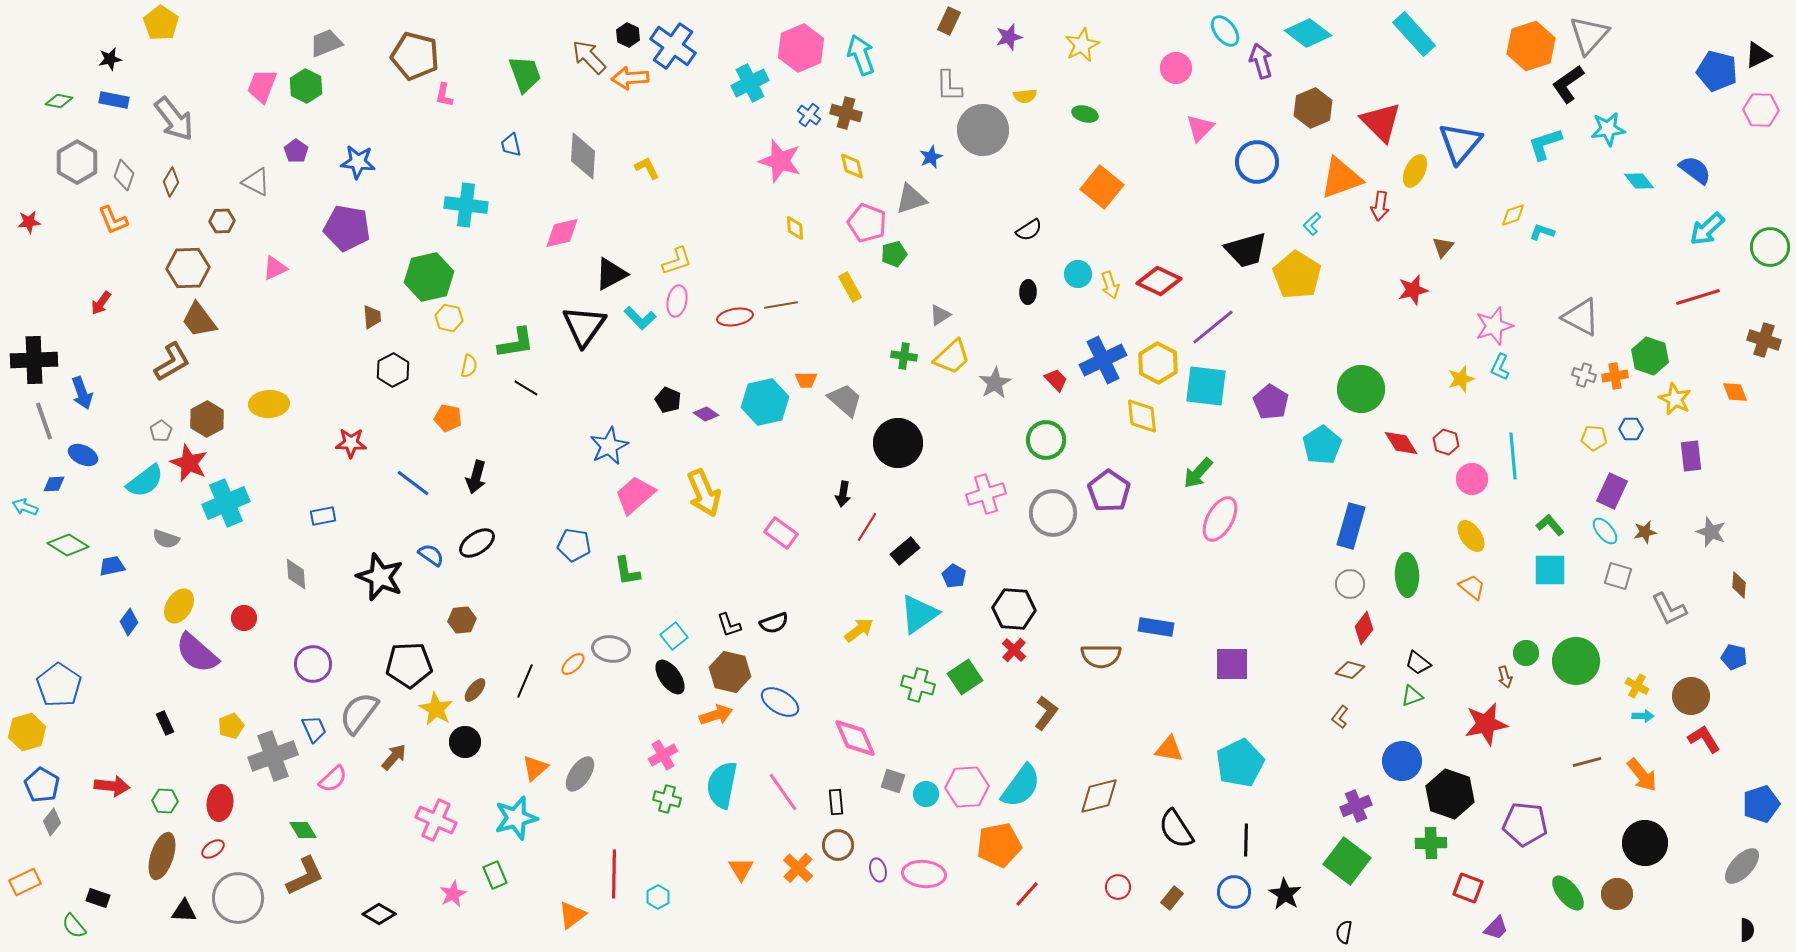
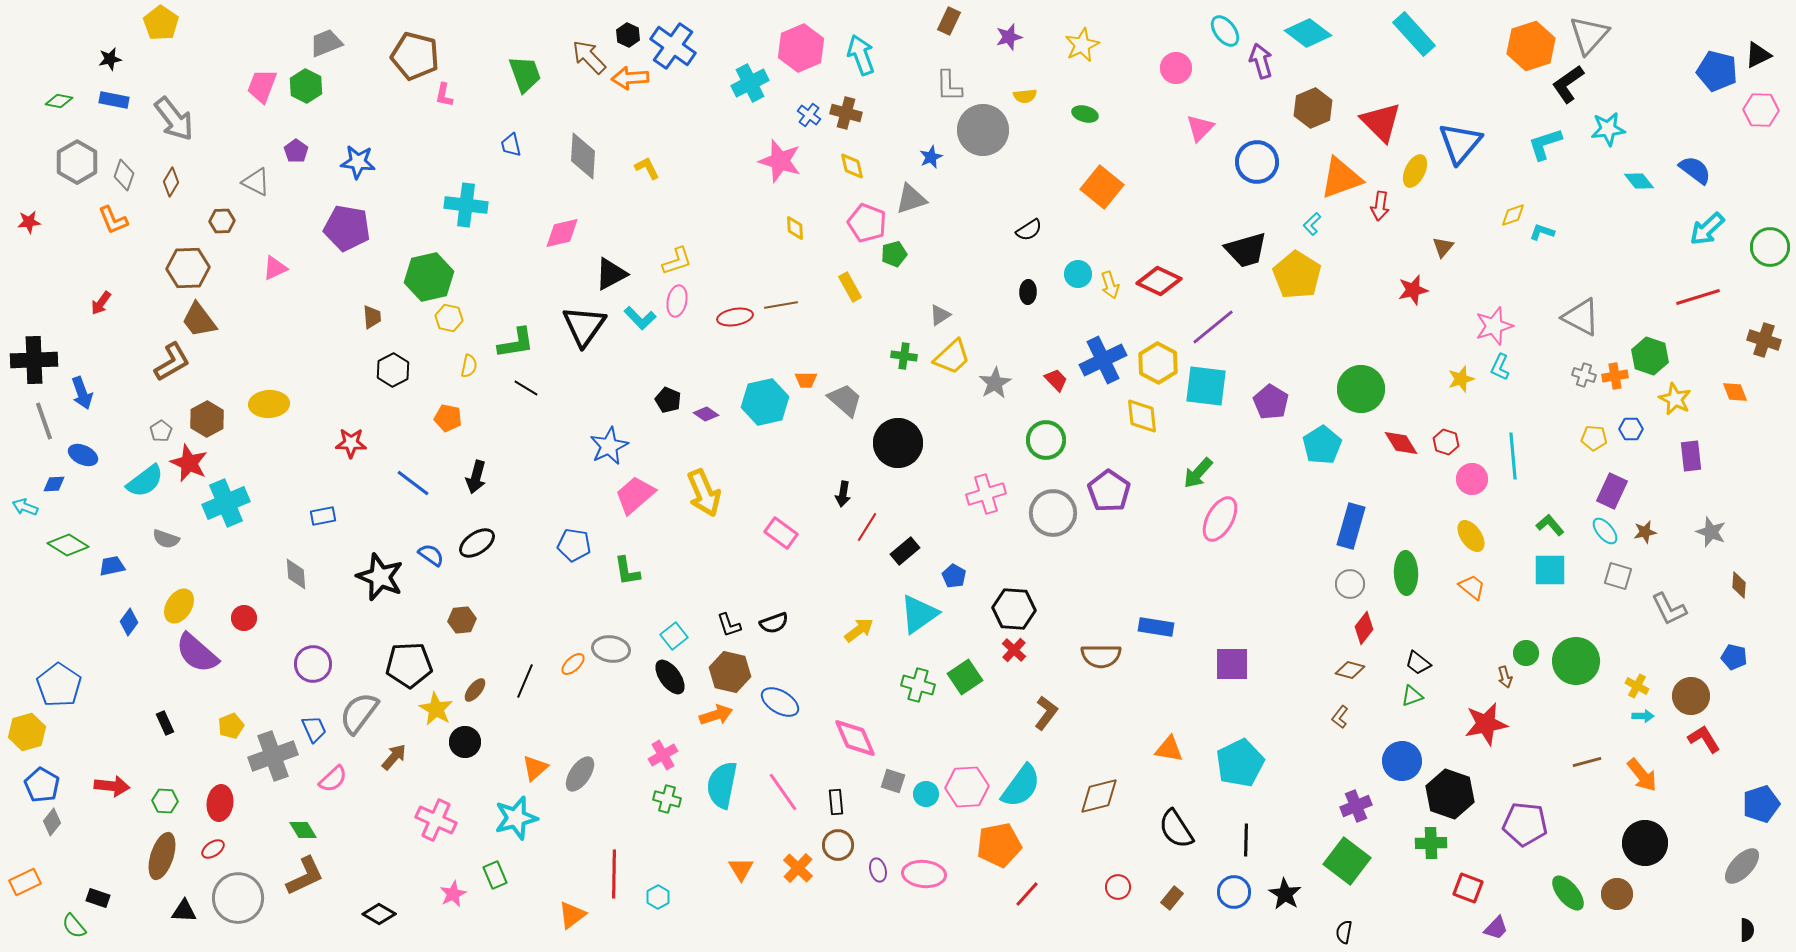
green ellipse at (1407, 575): moved 1 px left, 2 px up
